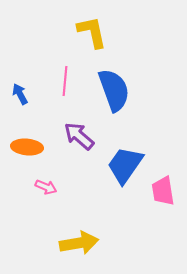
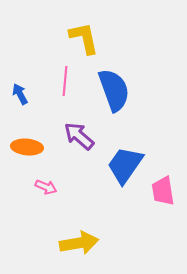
yellow L-shape: moved 8 px left, 6 px down
